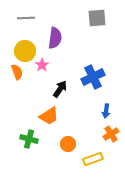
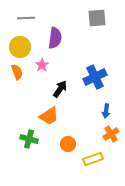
yellow circle: moved 5 px left, 4 px up
blue cross: moved 2 px right
